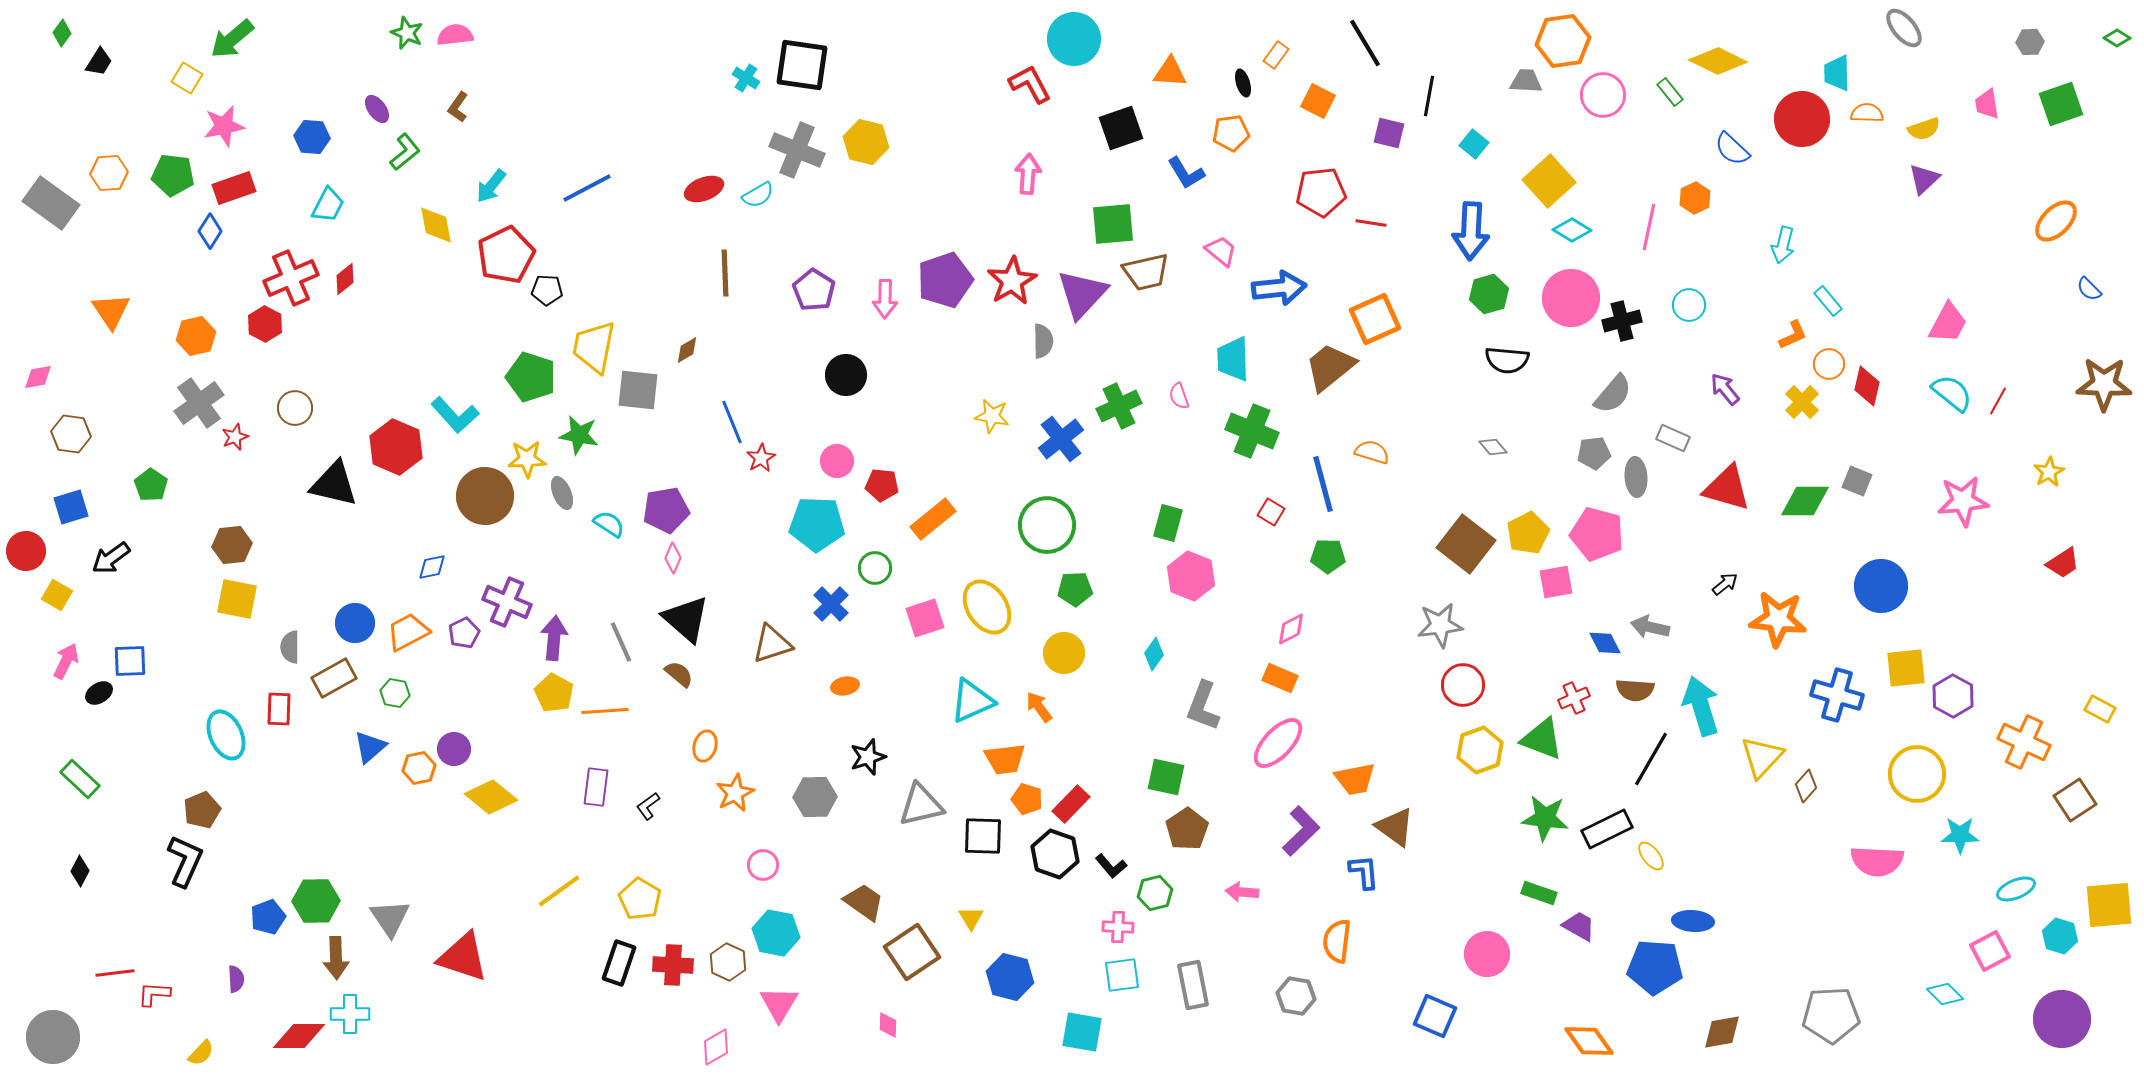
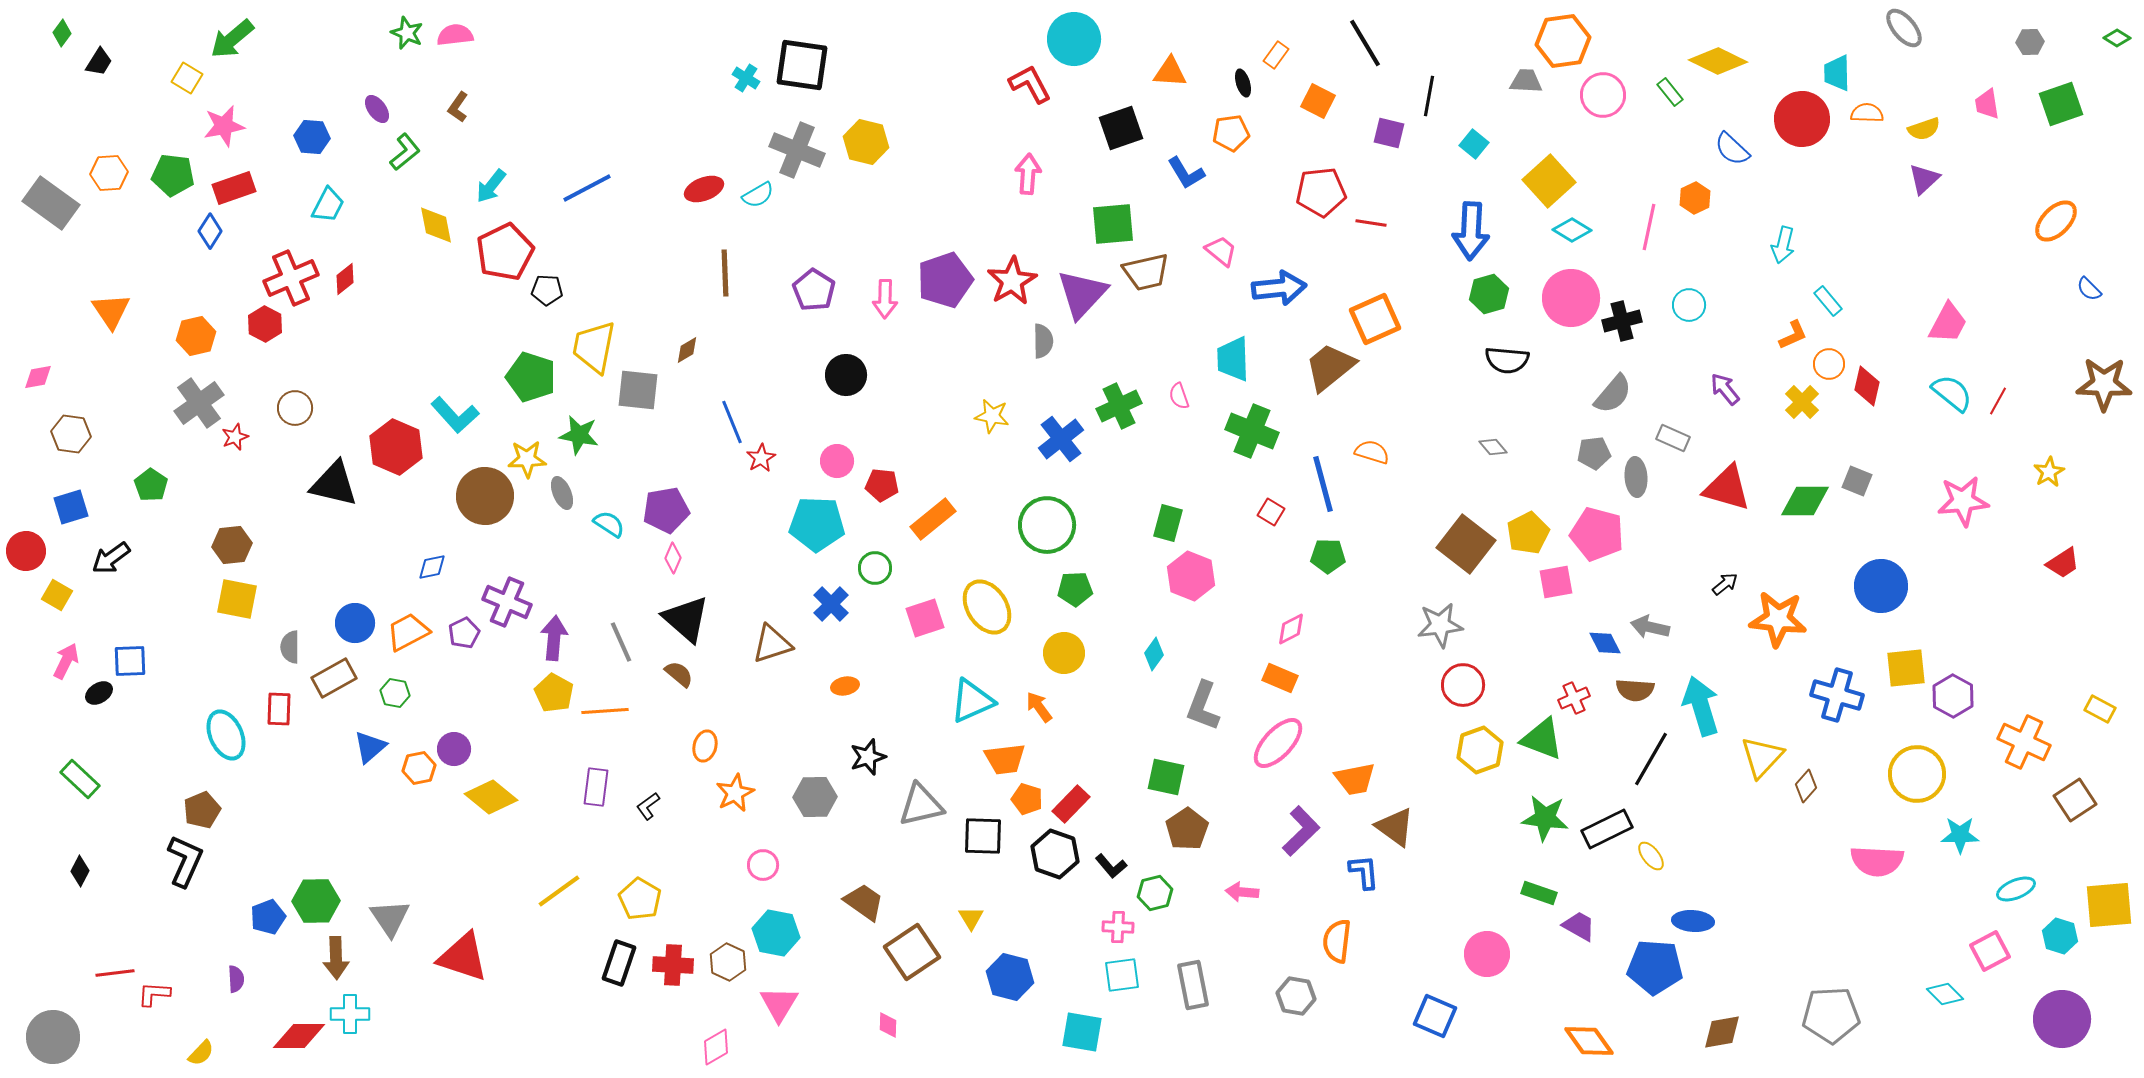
red pentagon at (506, 255): moved 1 px left, 3 px up
